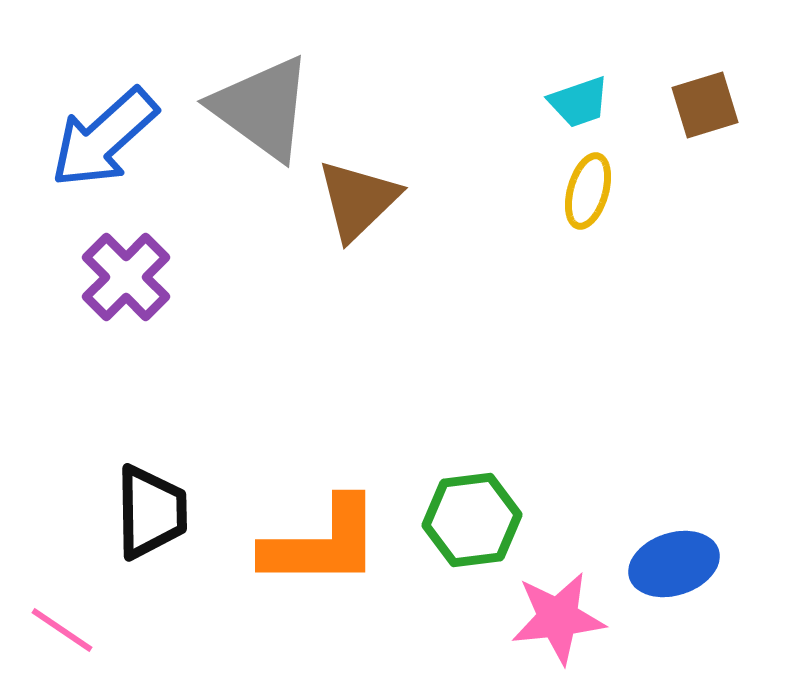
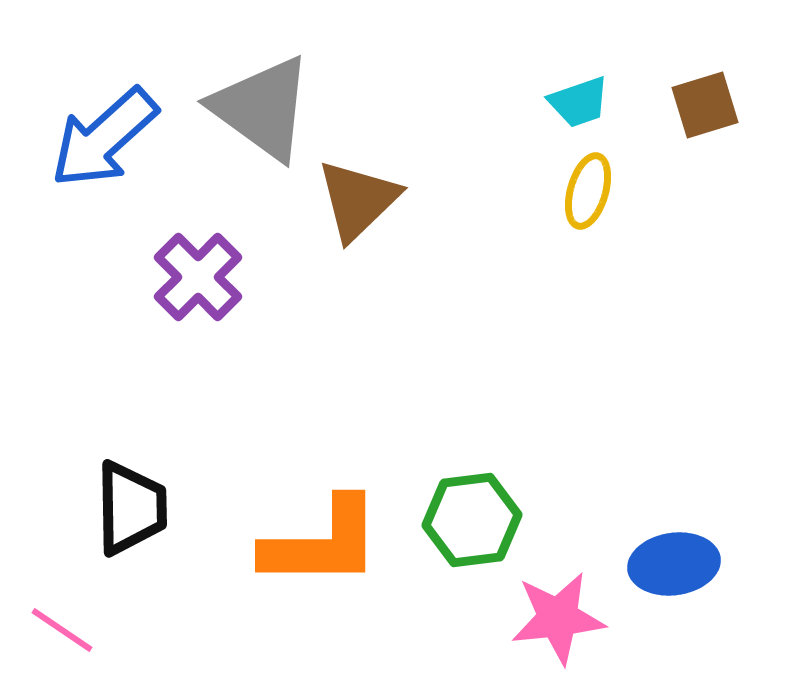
purple cross: moved 72 px right
black trapezoid: moved 20 px left, 4 px up
blue ellipse: rotated 10 degrees clockwise
